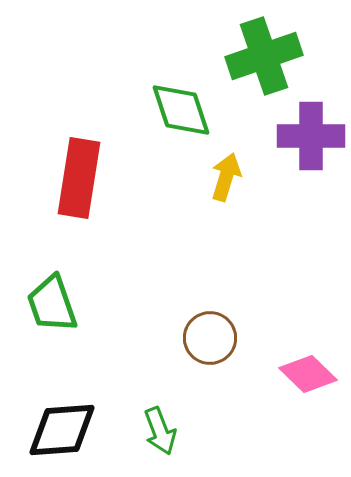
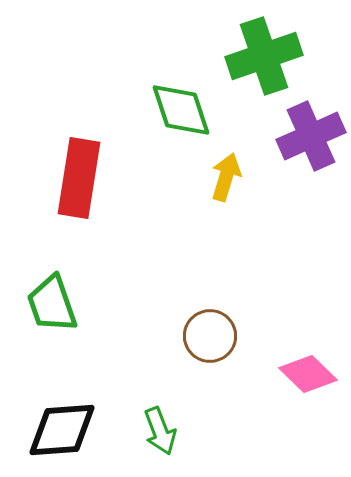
purple cross: rotated 24 degrees counterclockwise
brown circle: moved 2 px up
